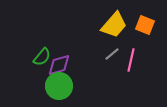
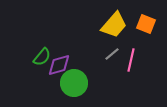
orange square: moved 1 px right, 1 px up
green circle: moved 15 px right, 3 px up
